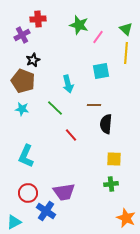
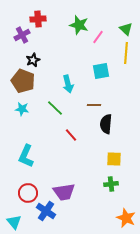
cyan triangle: rotated 42 degrees counterclockwise
